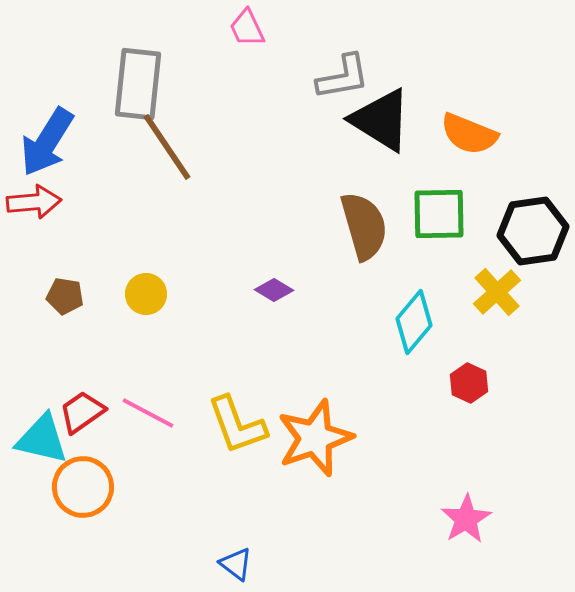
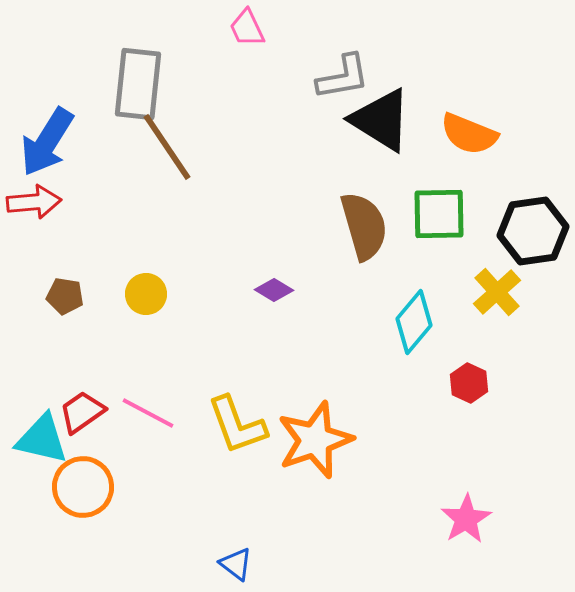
orange star: moved 2 px down
